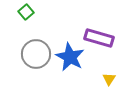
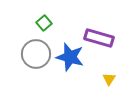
green square: moved 18 px right, 11 px down
blue star: rotated 12 degrees counterclockwise
